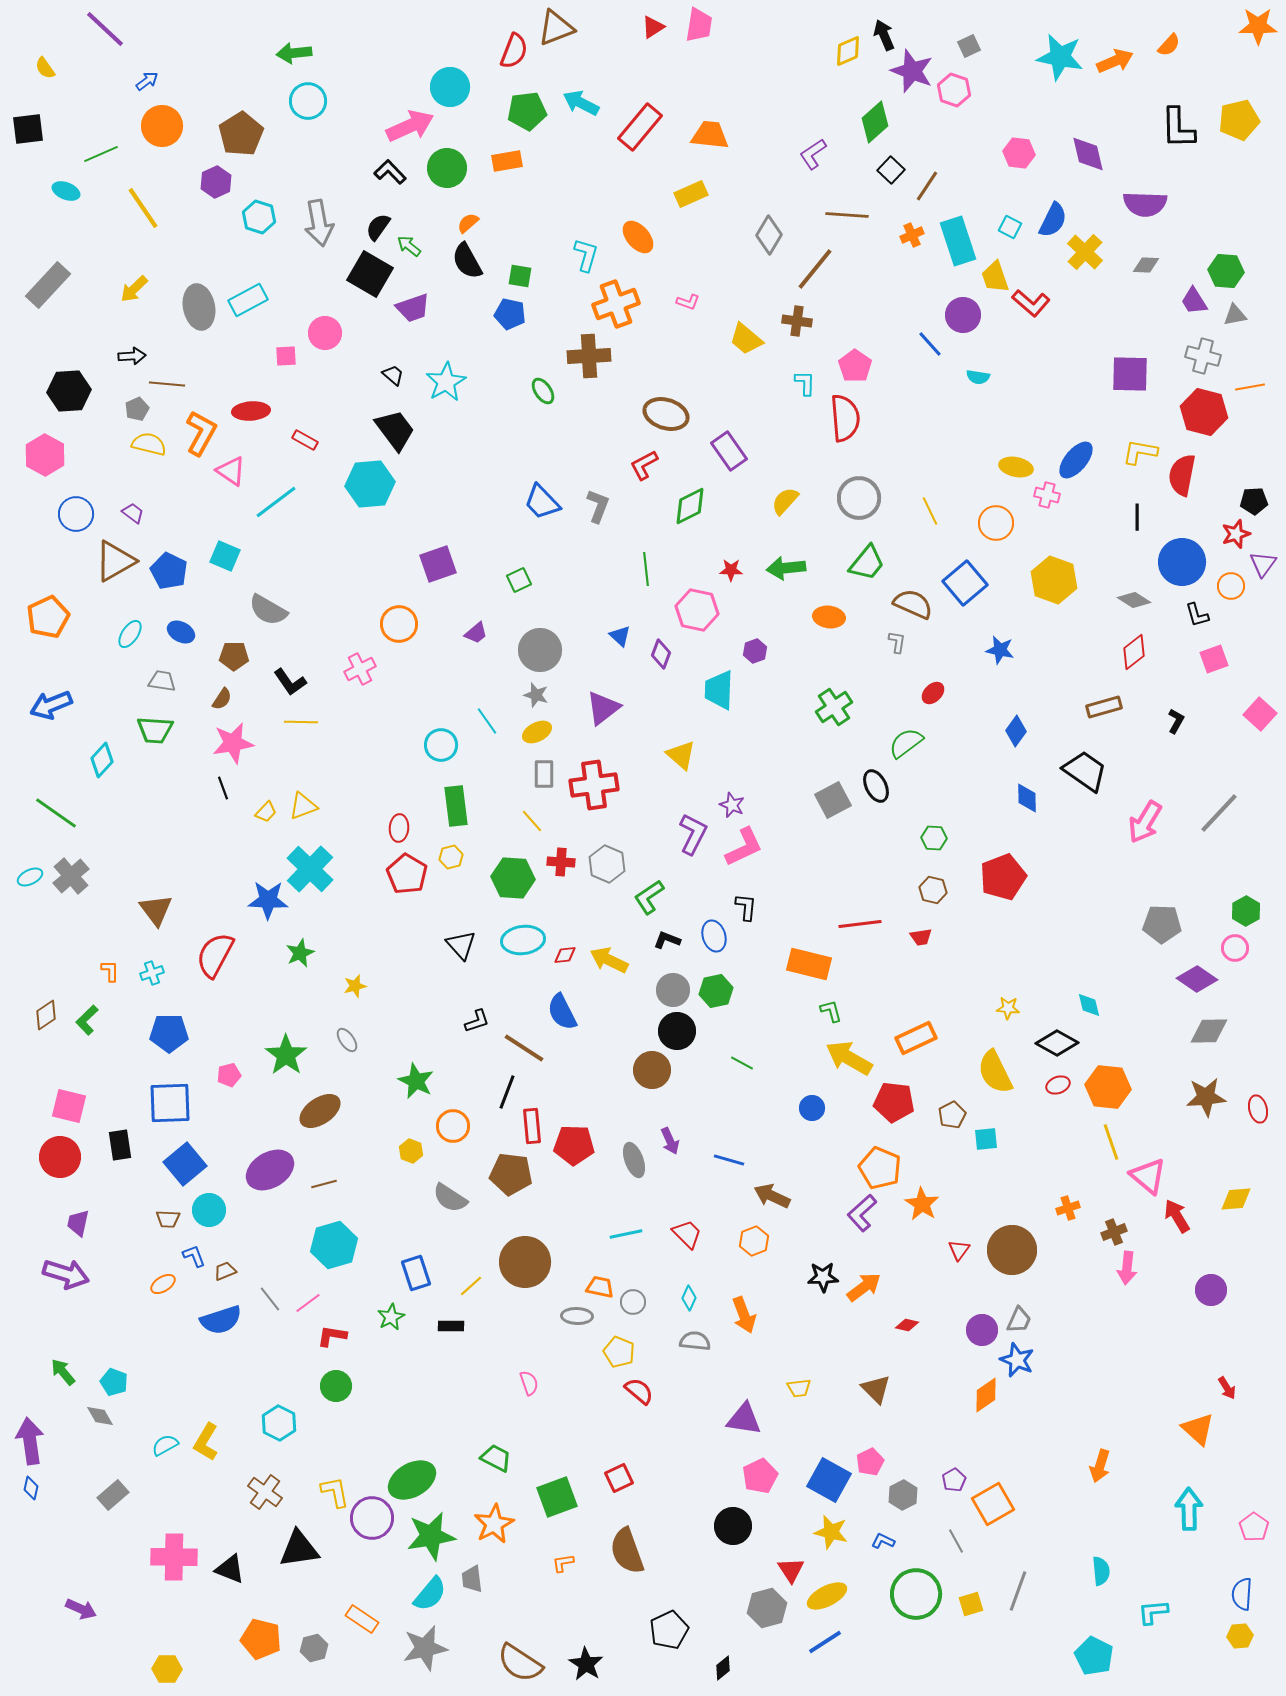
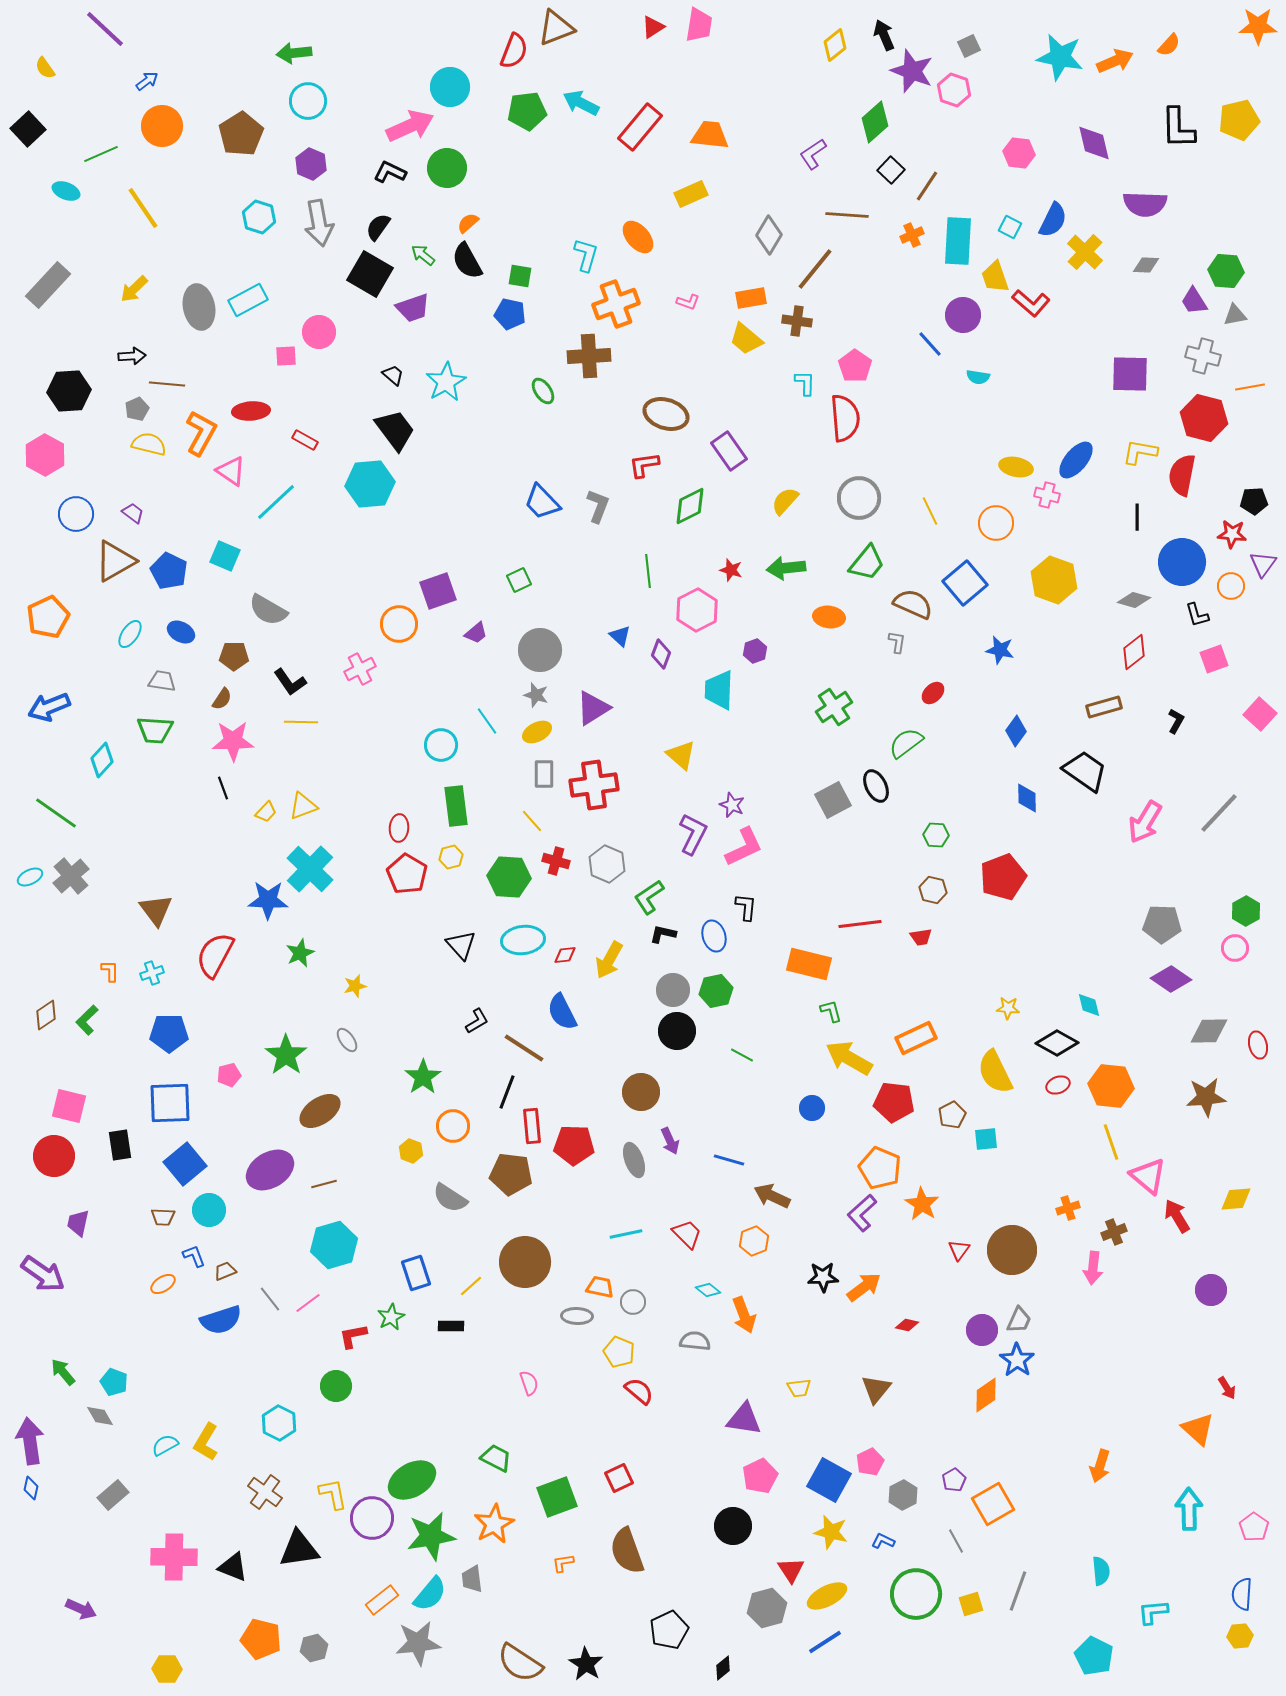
yellow diamond at (848, 51): moved 13 px left, 6 px up; rotated 16 degrees counterclockwise
black square at (28, 129): rotated 36 degrees counterclockwise
purple diamond at (1088, 154): moved 6 px right, 11 px up
orange rectangle at (507, 161): moved 244 px right, 137 px down
black L-shape at (390, 172): rotated 20 degrees counterclockwise
purple hexagon at (216, 182): moved 95 px right, 18 px up; rotated 12 degrees counterclockwise
cyan rectangle at (958, 241): rotated 21 degrees clockwise
green arrow at (409, 246): moved 14 px right, 9 px down
pink circle at (325, 333): moved 6 px left, 1 px up
red hexagon at (1204, 412): moved 6 px down
red L-shape at (644, 465): rotated 20 degrees clockwise
cyan line at (276, 502): rotated 6 degrees counterclockwise
red star at (1236, 534): moved 4 px left; rotated 24 degrees clockwise
purple square at (438, 564): moved 27 px down
green line at (646, 569): moved 2 px right, 2 px down
red star at (731, 570): rotated 15 degrees clockwise
gray diamond at (1134, 600): rotated 16 degrees counterclockwise
pink hexagon at (697, 610): rotated 21 degrees clockwise
blue arrow at (51, 705): moved 2 px left, 2 px down
purple triangle at (603, 708): moved 10 px left; rotated 6 degrees clockwise
pink star at (233, 743): moved 2 px up; rotated 9 degrees clockwise
green hexagon at (934, 838): moved 2 px right, 3 px up
red cross at (561, 862): moved 5 px left, 1 px up; rotated 12 degrees clockwise
green hexagon at (513, 878): moved 4 px left, 1 px up
black L-shape at (667, 940): moved 4 px left, 6 px up; rotated 8 degrees counterclockwise
yellow arrow at (609, 960): rotated 87 degrees counterclockwise
purple diamond at (1197, 979): moved 26 px left
black L-shape at (477, 1021): rotated 12 degrees counterclockwise
green line at (742, 1063): moved 8 px up
brown circle at (652, 1070): moved 11 px left, 22 px down
green star at (416, 1081): moved 7 px right, 4 px up; rotated 12 degrees clockwise
orange hexagon at (1108, 1087): moved 3 px right, 1 px up
red ellipse at (1258, 1109): moved 64 px up
red circle at (60, 1157): moved 6 px left, 1 px up
brown trapezoid at (168, 1219): moved 5 px left, 2 px up
pink arrow at (1127, 1268): moved 34 px left
purple arrow at (66, 1274): moved 23 px left; rotated 18 degrees clockwise
cyan diamond at (689, 1298): moved 19 px right, 8 px up; rotated 75 degrees counterclockwise
red L-shape at (332, 1336): moved 21 px right; rotated 20 degrees counterclockwise
blue star at (1017, 1360): rotated 12 degrees clockwise
brown triangle at (876, 1389): rotated 24 degrees clockwise
yellow L-shape at (335, 1492): moved 2 px left, 2 px down
black triangle at (230, 1569): moved 3 px right, 2 px up
orange rectangle at (362, 1619): moved 20 px right, 19 px up; rotated 72 degrees counterclockwise
gray star at (425, 1648): moved 7 px left, 5 px up; rotated 6 degrees clockwise
